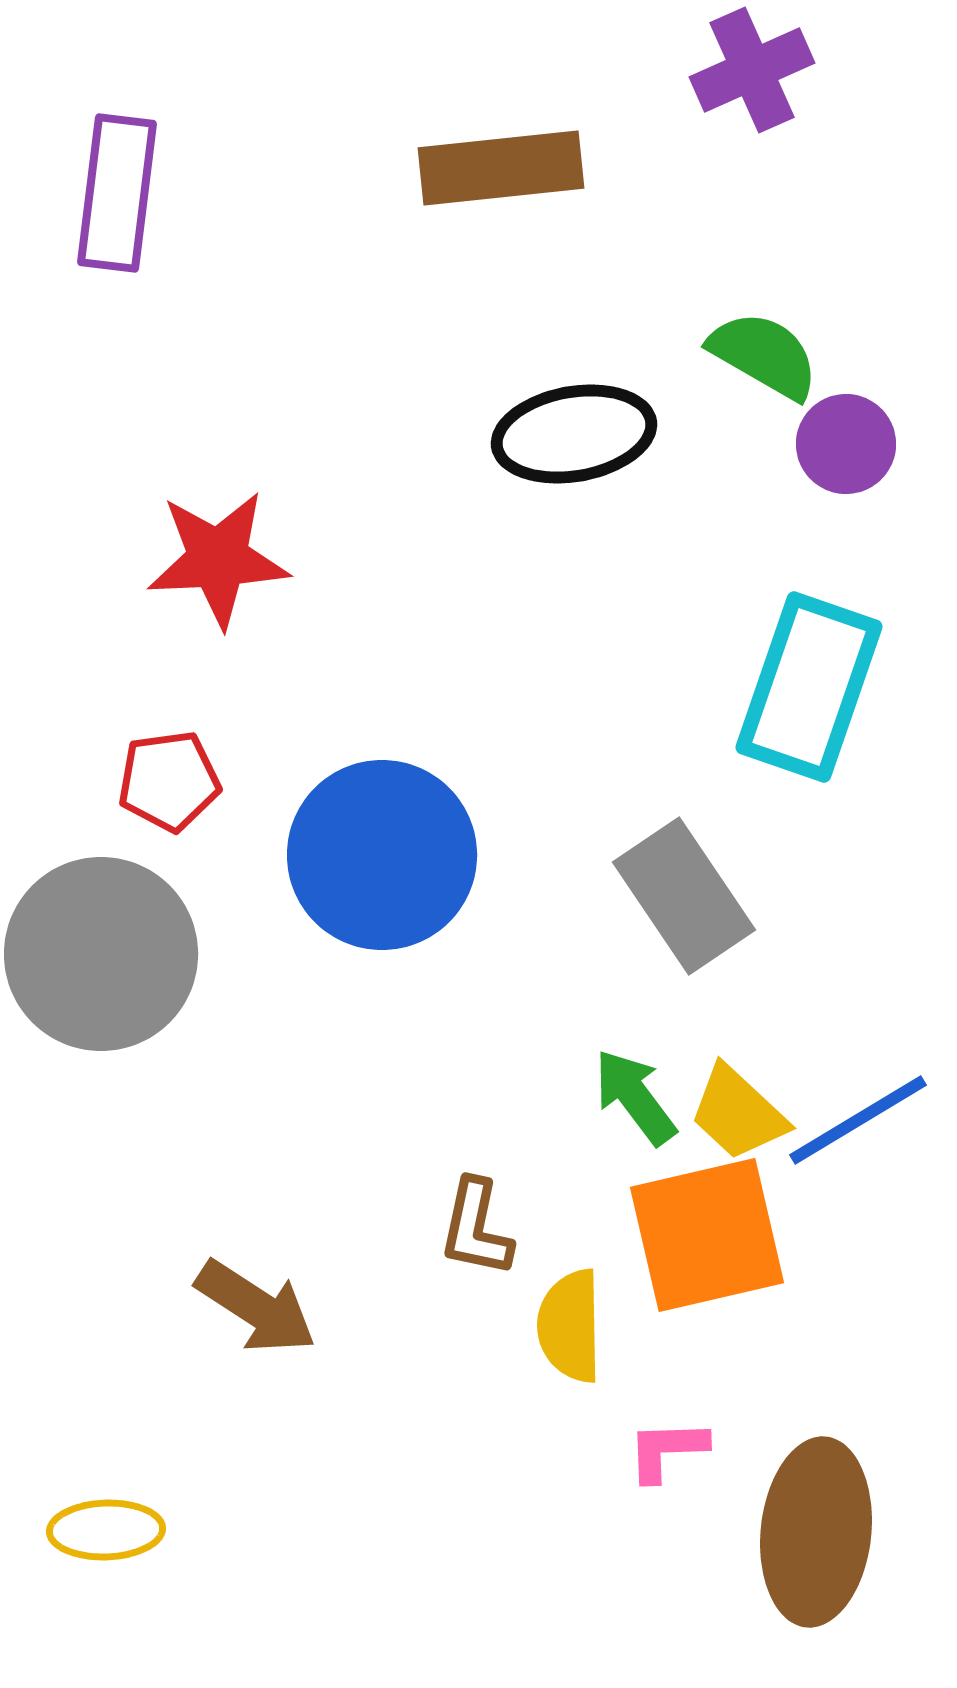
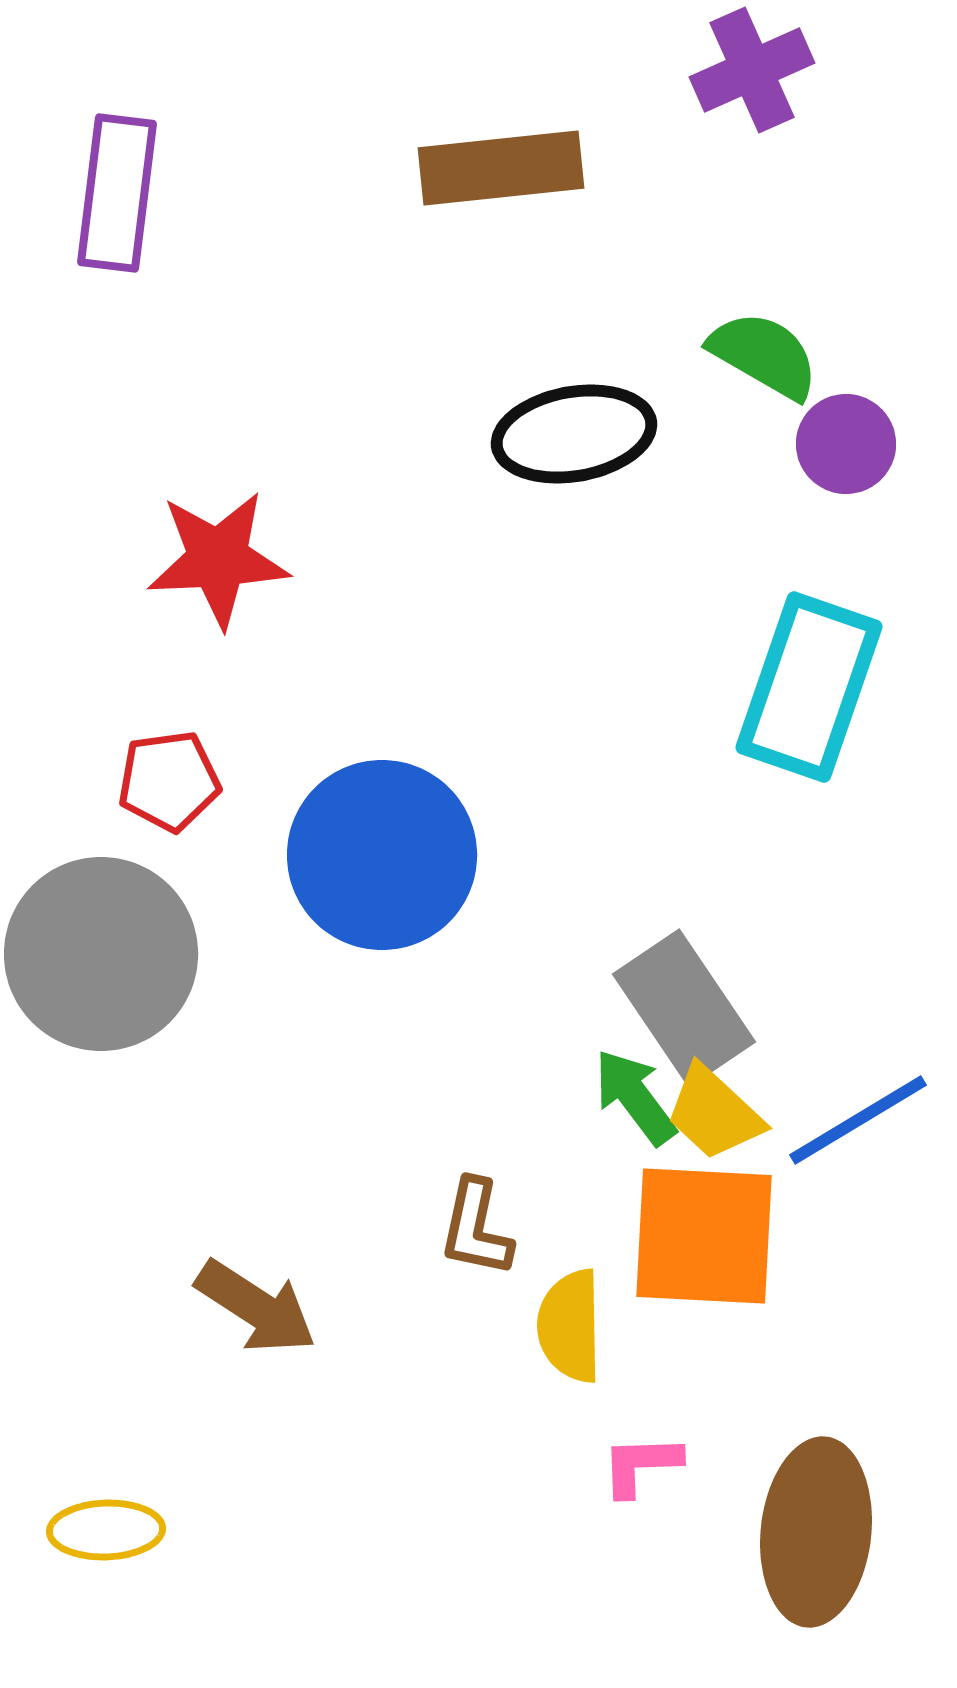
gray rectangle: moved 112 px down
yellow trapezoid: moved 24 px left
orange square: moved 3 px left, 1 px down; rotated 16 degrees clockwise
pink L-shape: moved 26 px left, 15 px down
